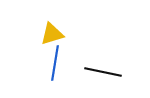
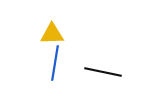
yellow triangle: rotated 15 degrees clockwise
